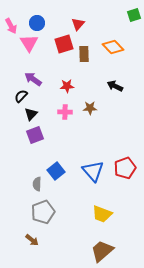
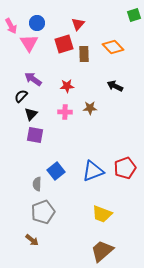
purple square: rotated 30 degrees clockwise
blue triangle: rotated 50 degrees clockwise
